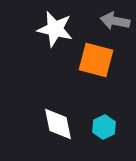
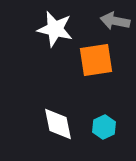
orange square: rotated 24 degrees counterclockwise
